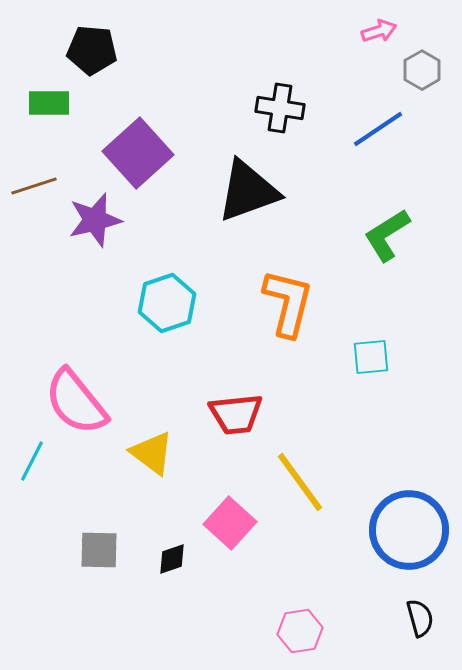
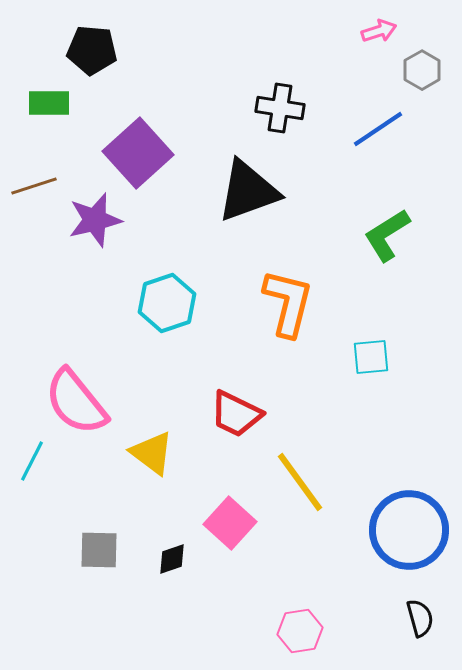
red trapezoid: rotated 32 degrees clockwise
